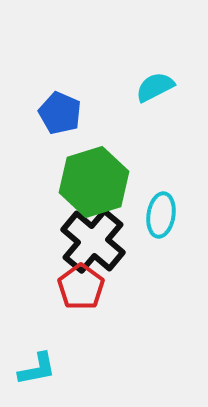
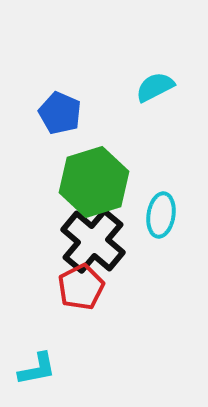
red pentagon: rotated 9 degrees clockwise
